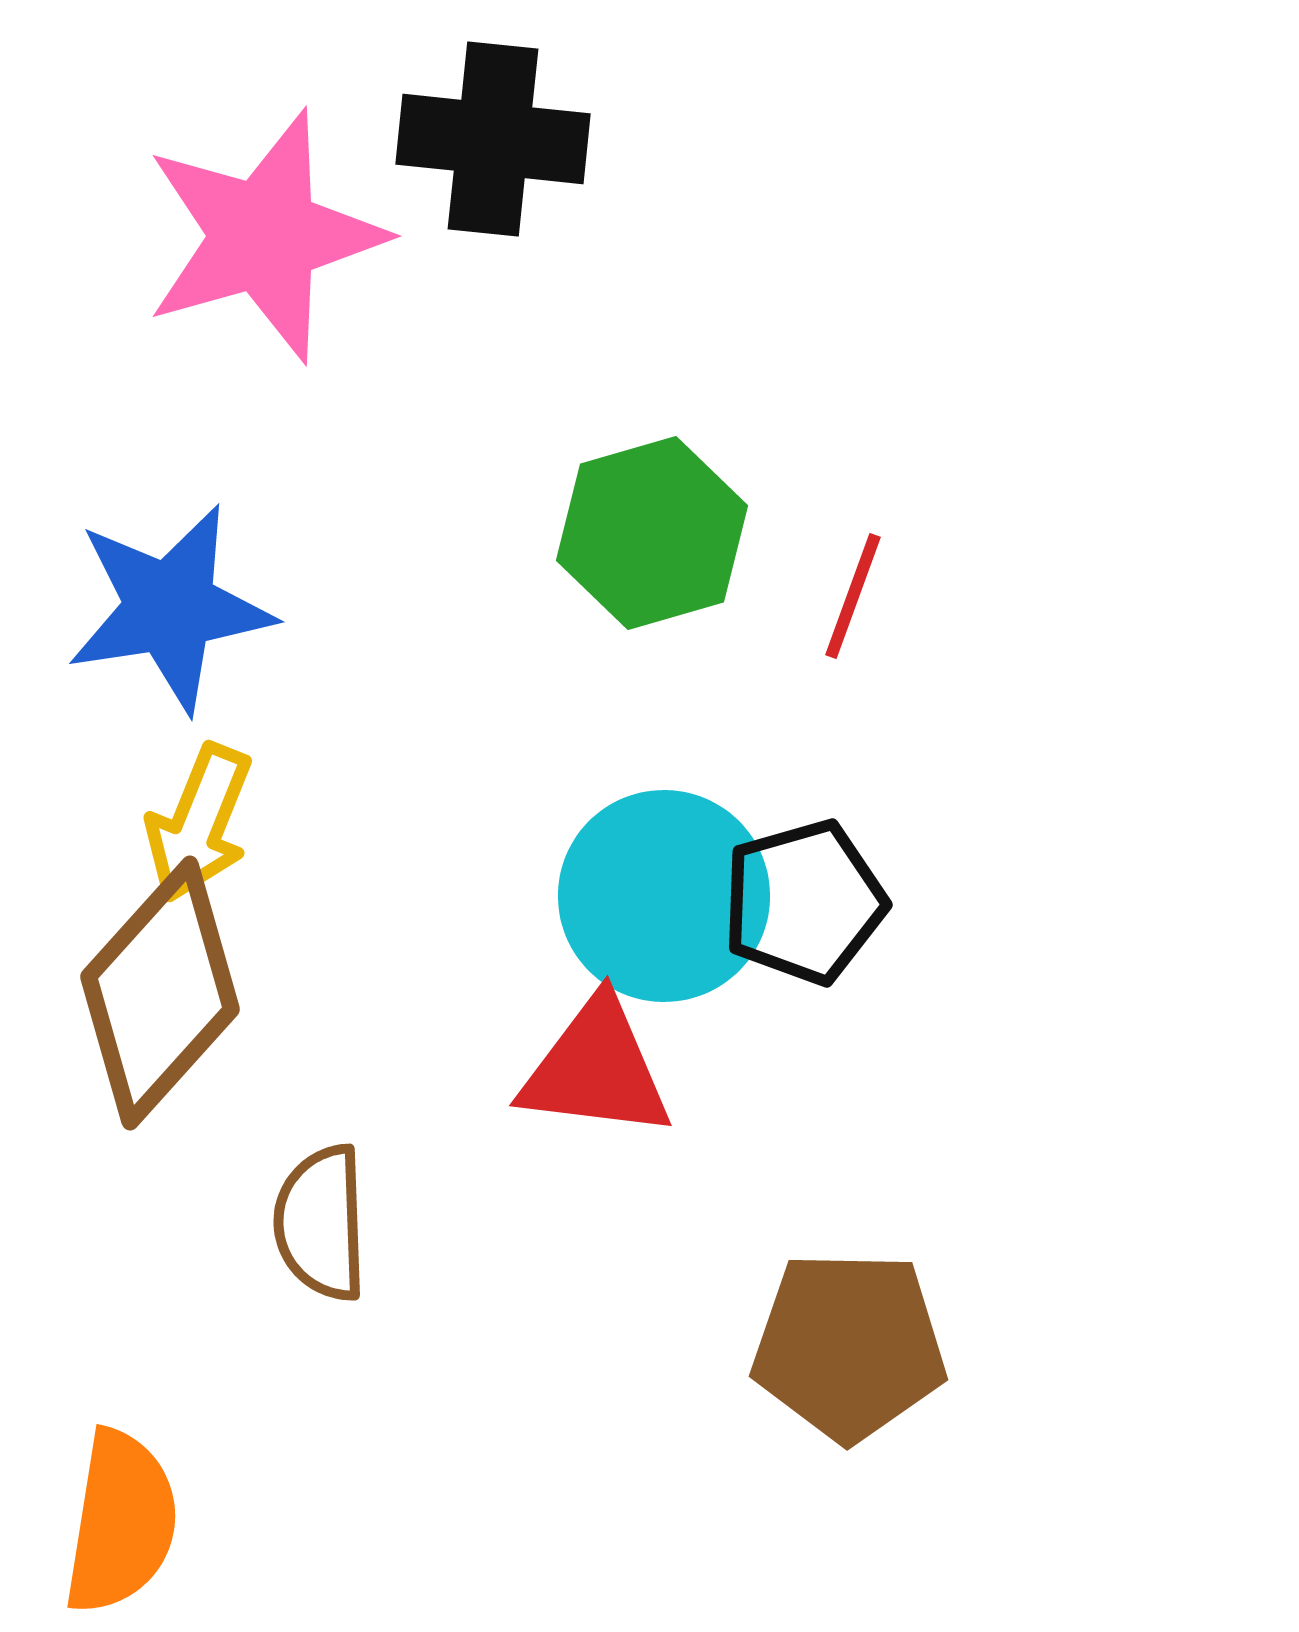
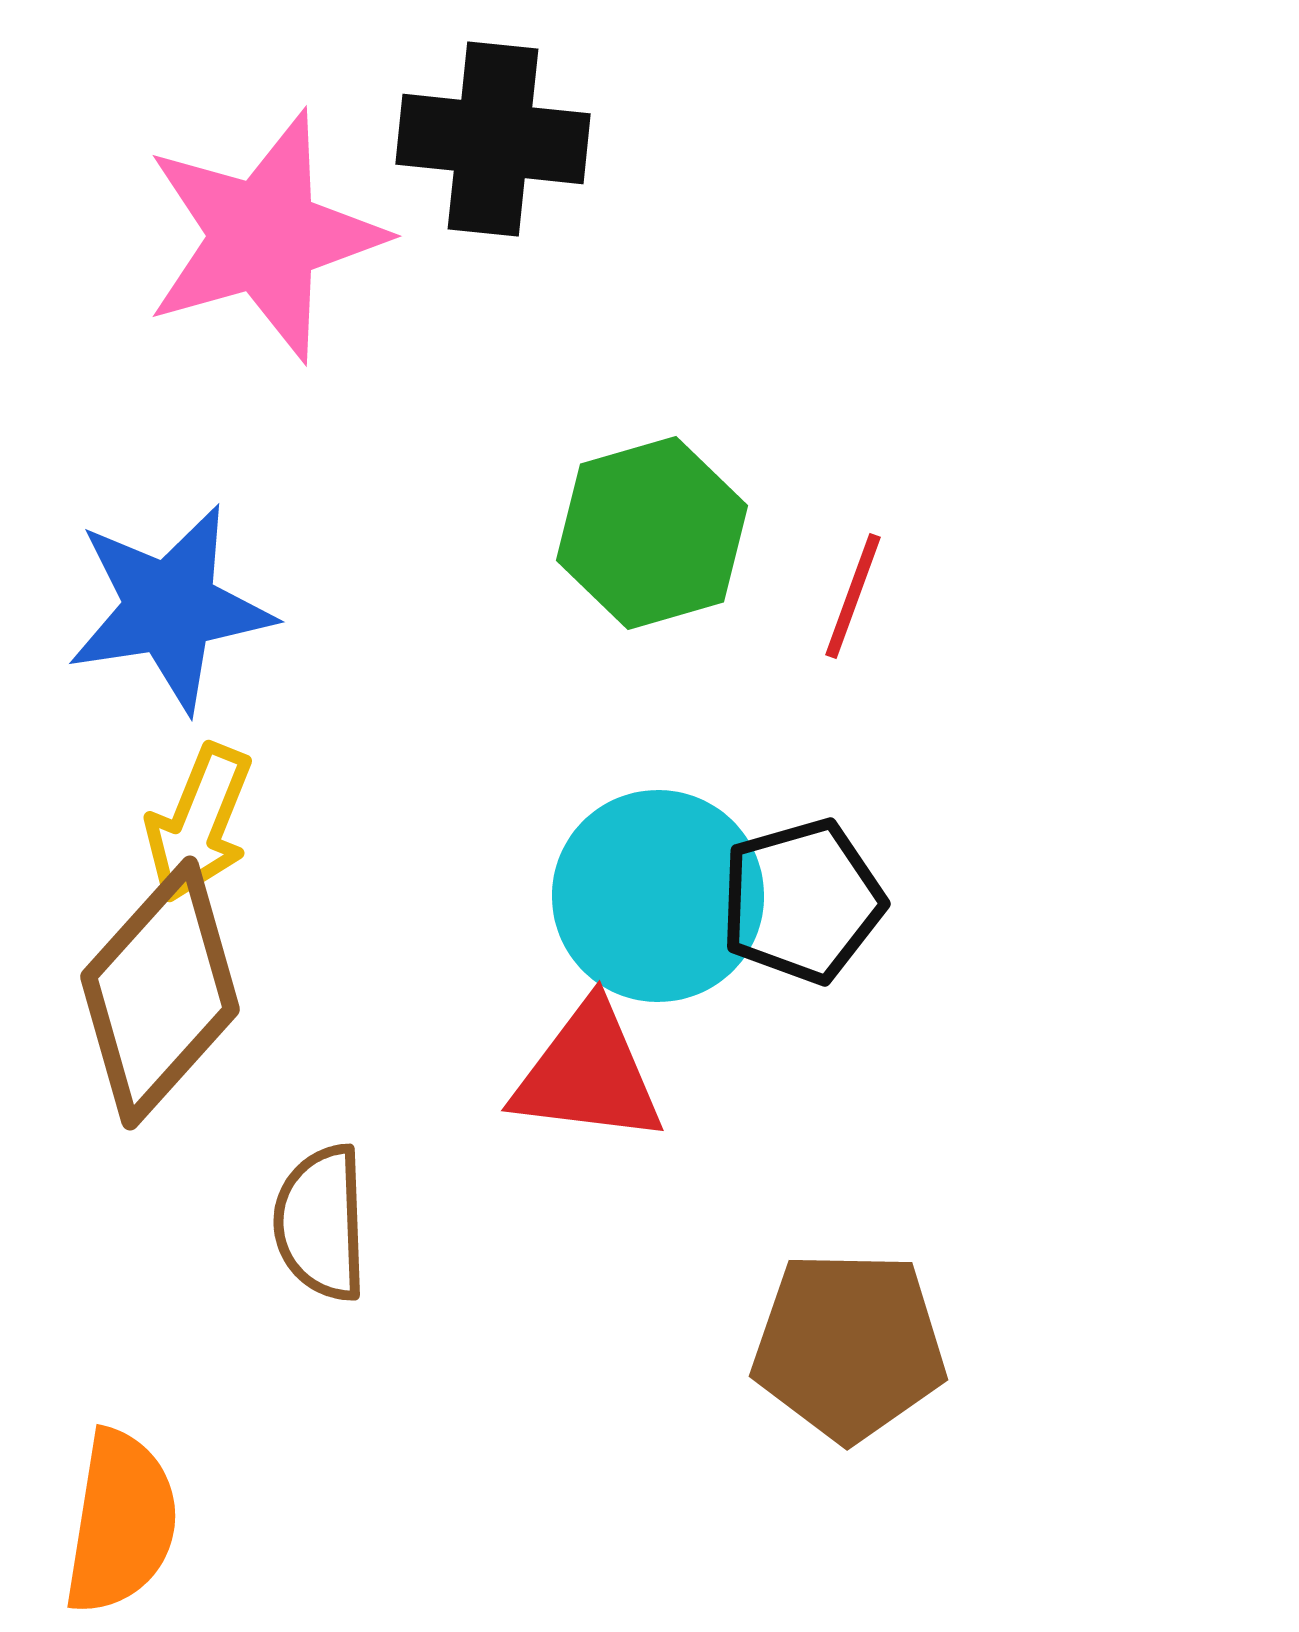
cyan circle: moved 6 px left
black pentagon: moved 2 px left, 1 px up
red triangle: moved 8 px left, 5 px down
